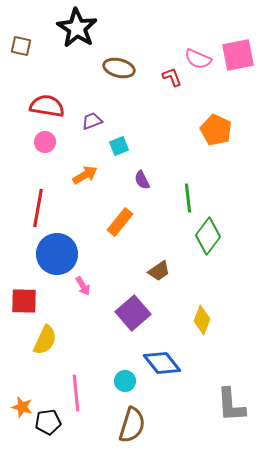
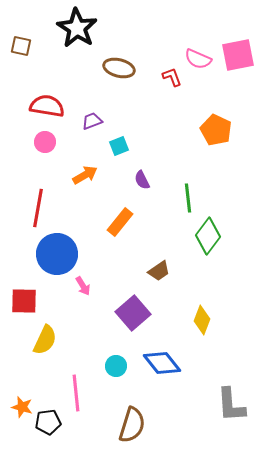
cyan circle: moved 9 px left, 15 px up
